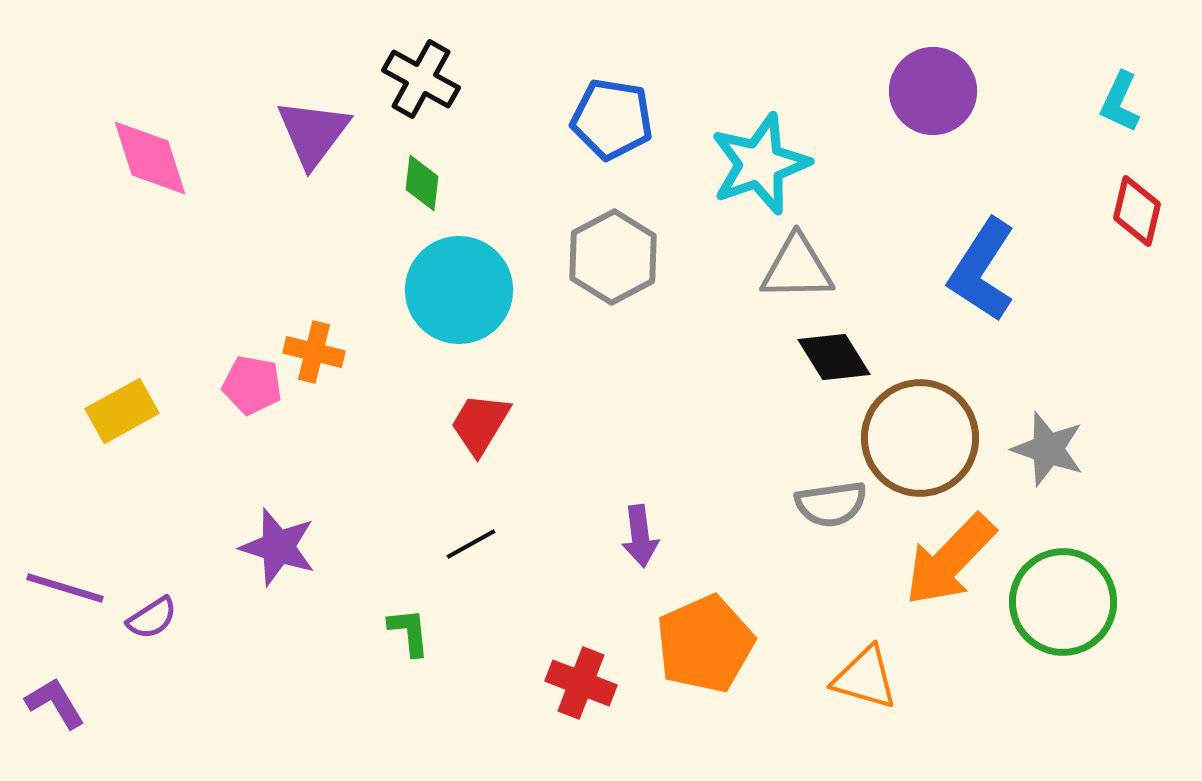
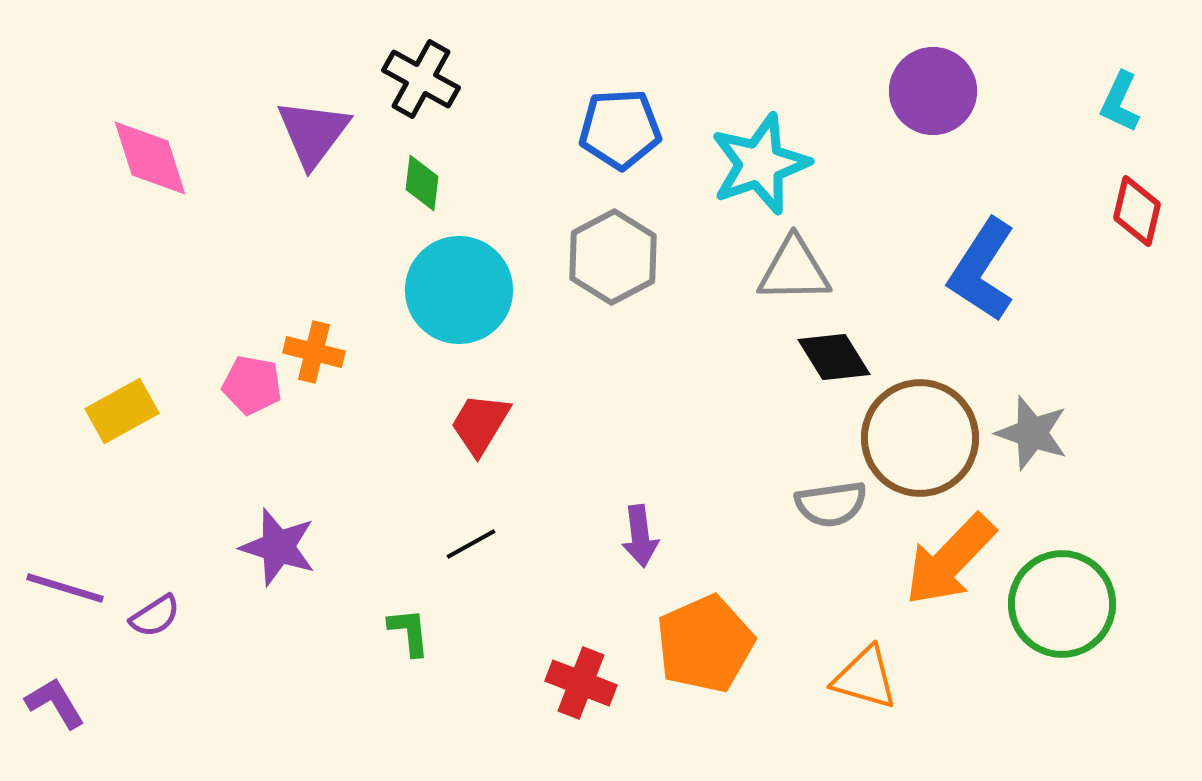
blue pentagon: moved 8 px right, 10 px down; rotated 12 degrees counterclockwise
gray triangle: moved 3 px left, 2 px down
gray star: moved 16 px left, 16 px up
green circle: moved 1 px left, 2 px down
purple semicircle: moved 3 px right, 2 px up
